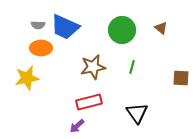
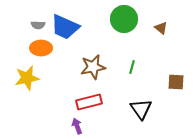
green circle: moved 2 px right, 11 px up
brown square: moved 5 px left, 4 px down
black triangle: moved 4 px right, 4 px up
purple arrow: rotated 112 degrees clockwise
